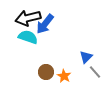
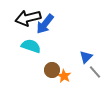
cyan semicircle: moved 3 px right, 9 px down
brown circle: moved 6 px right, 2 px up
